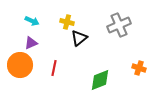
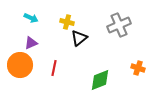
cyan arrow: moved 1 px left, 3 px up
orange cross: moved 1 px left
